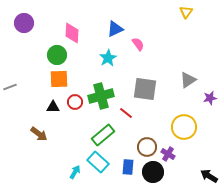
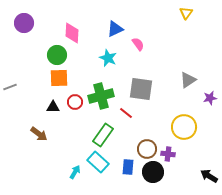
yellow triangle: moved 1 px down
cyan star: rotated 18 degrees counterclockwise
orange square: moved 1 px up
gray square: moved 4 px left
green rectangle: rotated 15 degrees counterclockwise
brown circle: moved 2 px down
purple cross: rotated 24 degrees counterclockwise
